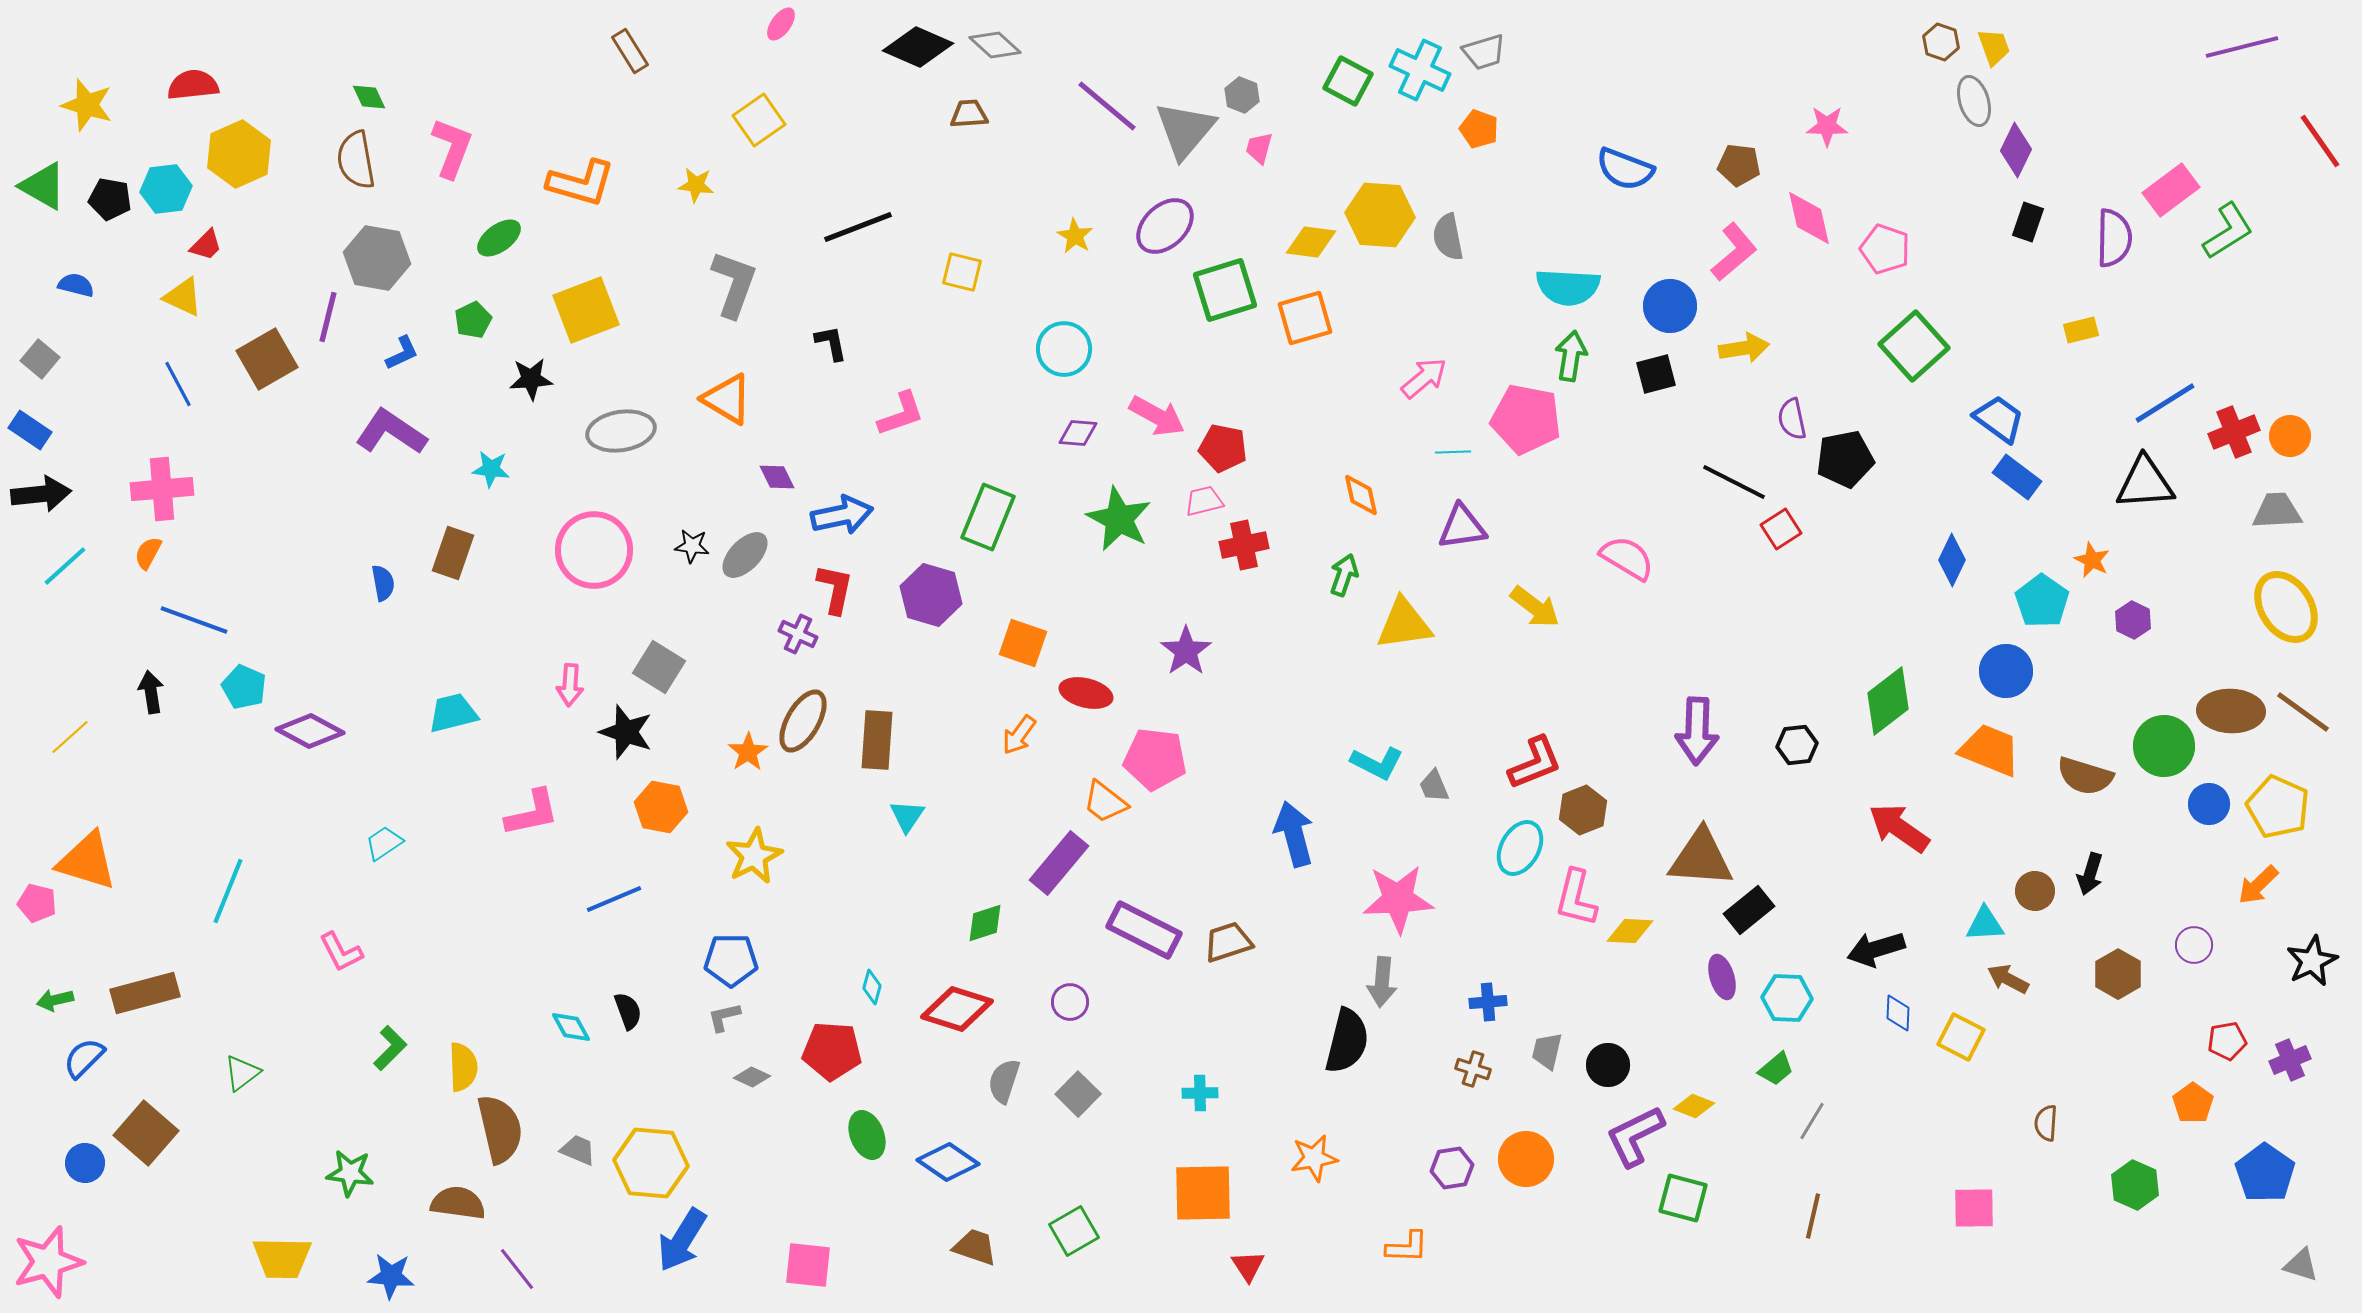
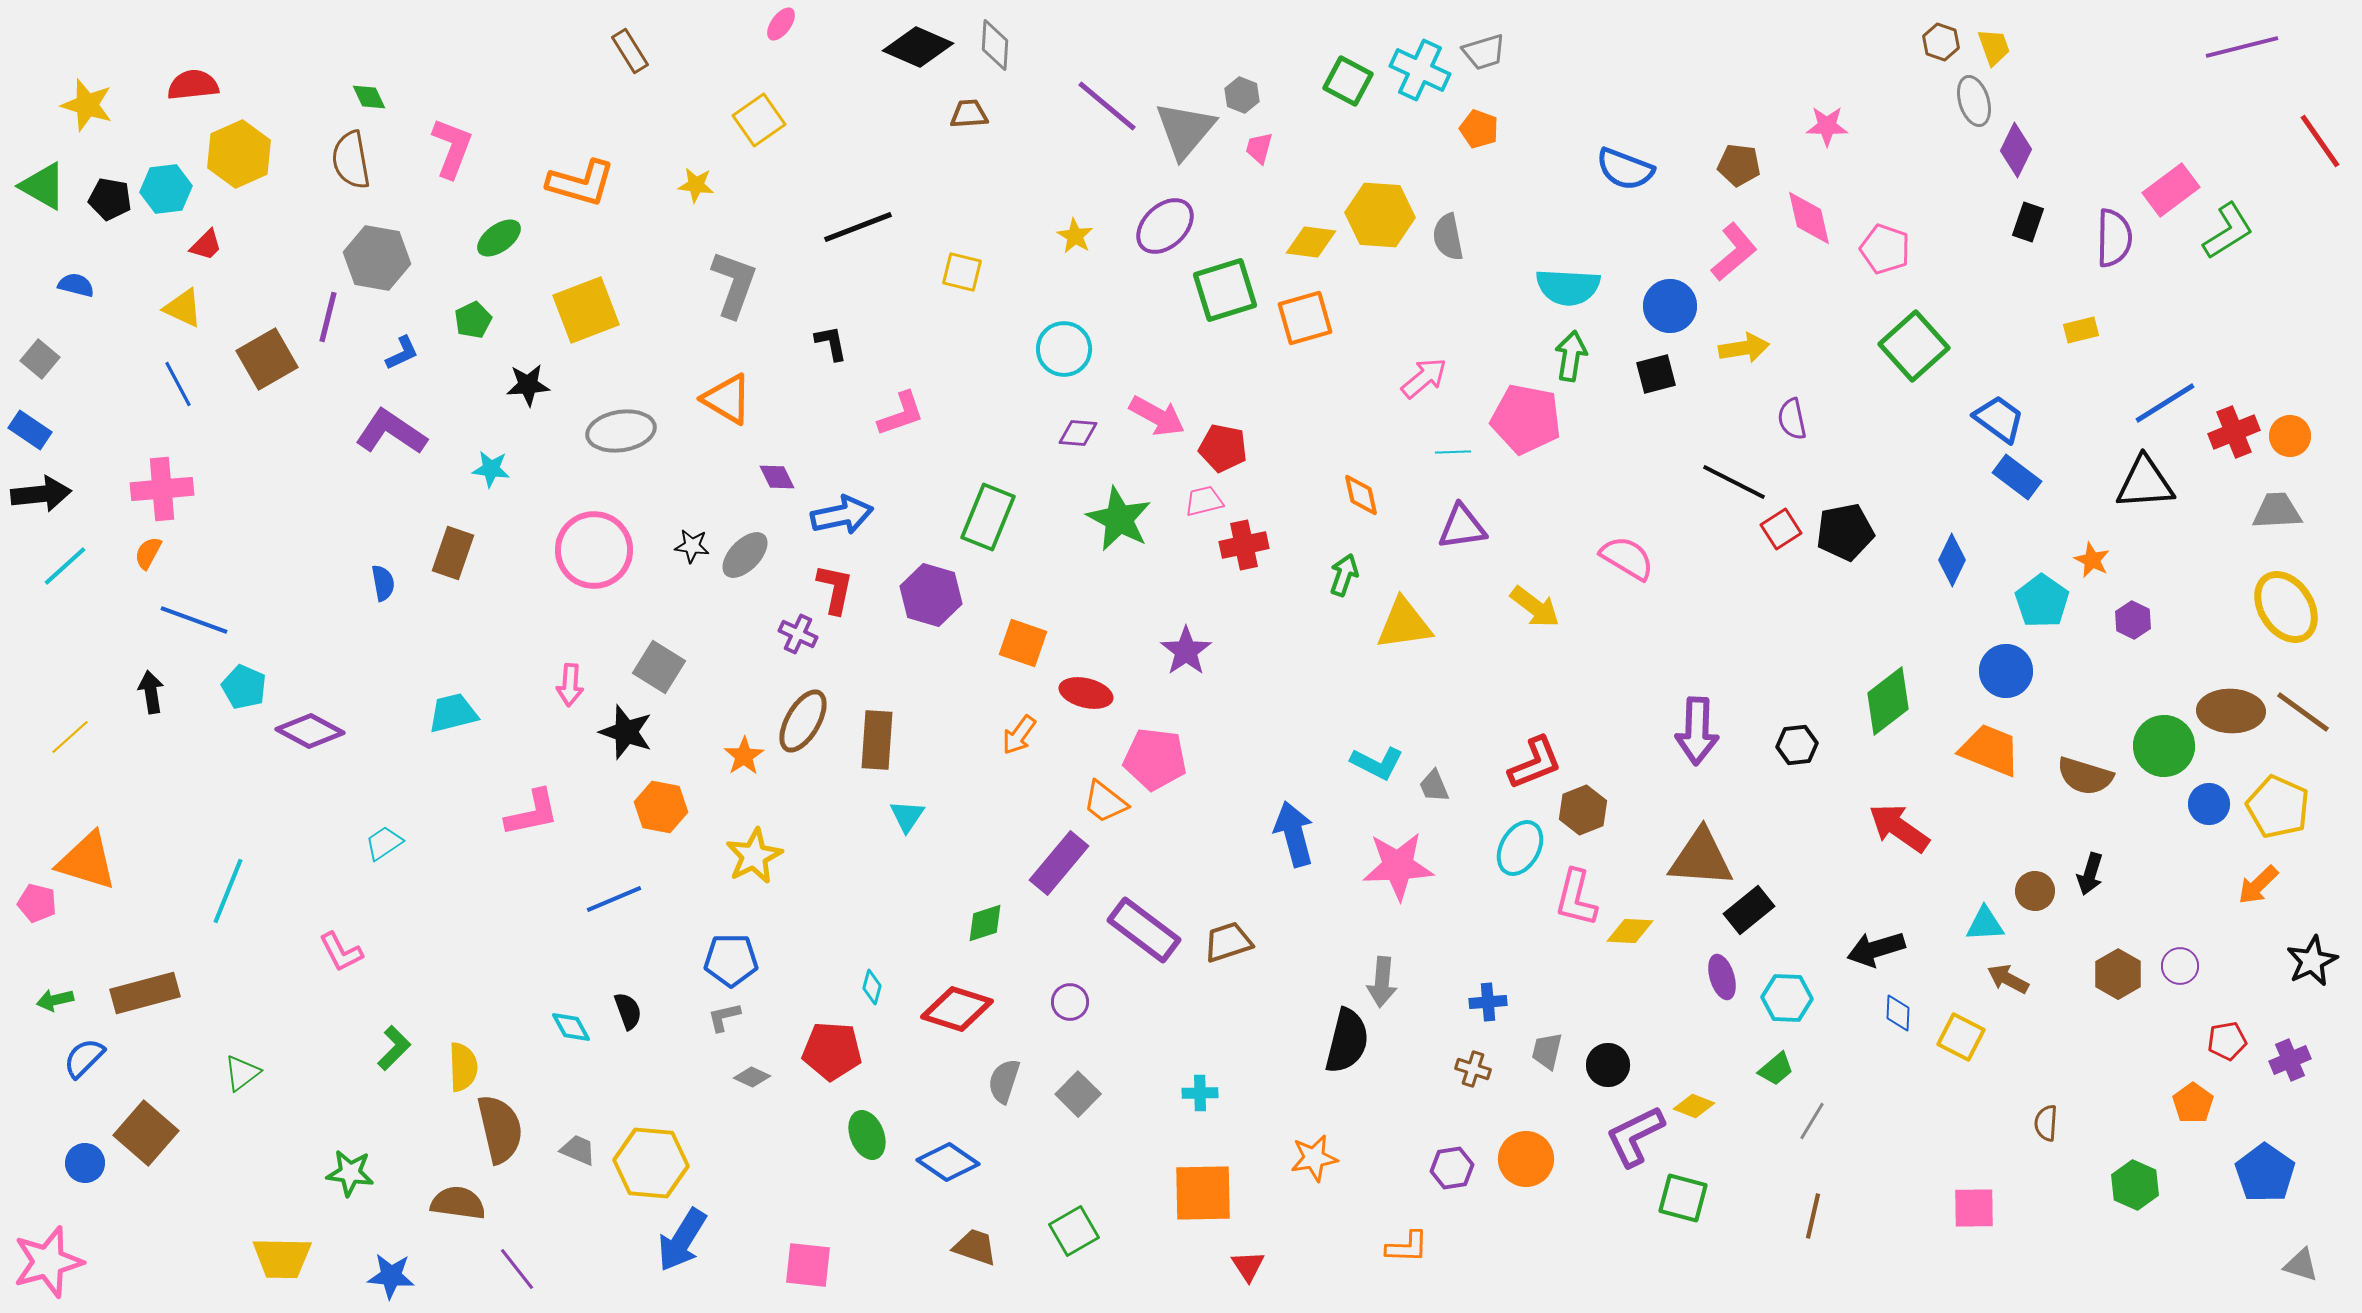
gray diamond at (995, 45): rotated 51 degrees clockwise
brown semicircle at (356, 160): moved 5 px left
yellow triangle at (183, 297): moved 11 px down
black star at (531, 379): moved 3 px left, 6 px down
black pentagon at (1845, 459): moved 73 px down
orange star at (748, 752): moved 4 px left, 4 px down
pink star at (1398, 899): moved 33 px up
purple rectangle at (1144, 930): rotated 10 degrees clockwise
purple circle at (2194, 945): moved 14 px left, 21 px down
green L-shape at (390, 1048): moved 4 px right
